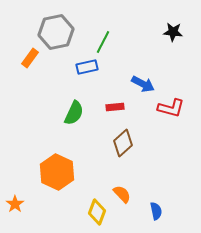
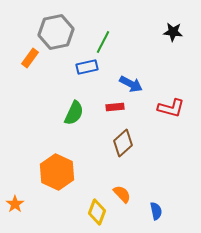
blue arrow: moved 12 px left
